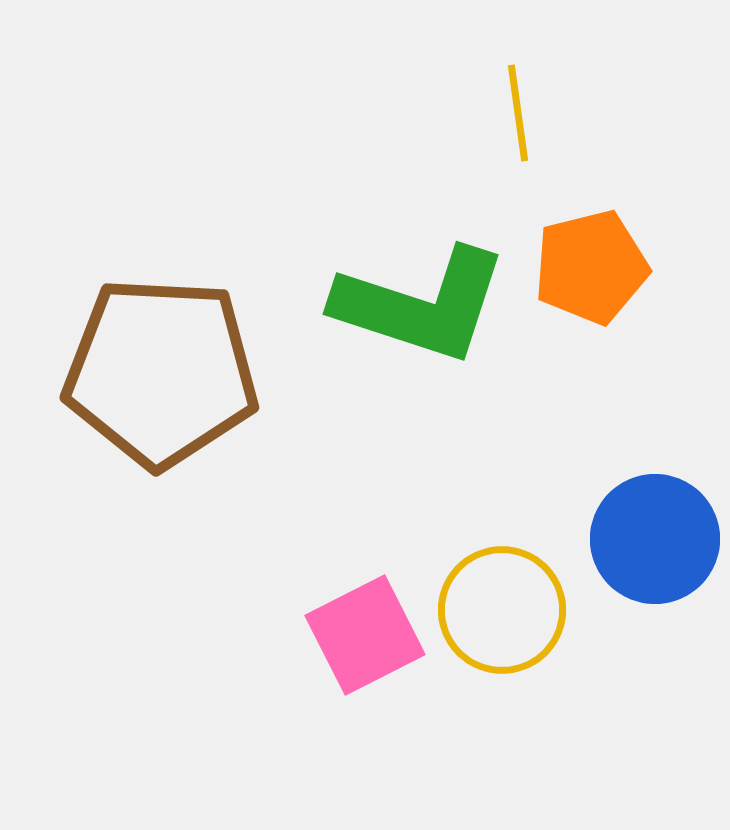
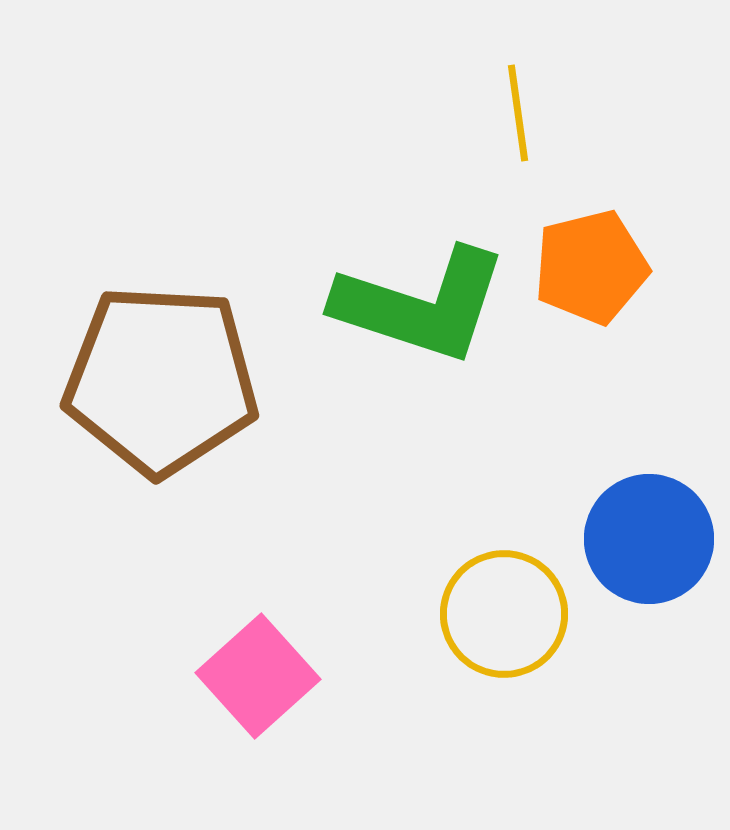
brown pentagon: moved 8 px down
blue circle: moved 6 px left
yellow circle: moved 2 px right, 4 px down
pink square: moved 107 px left, 41 px down; rotated 15 degrees counterclockwise
